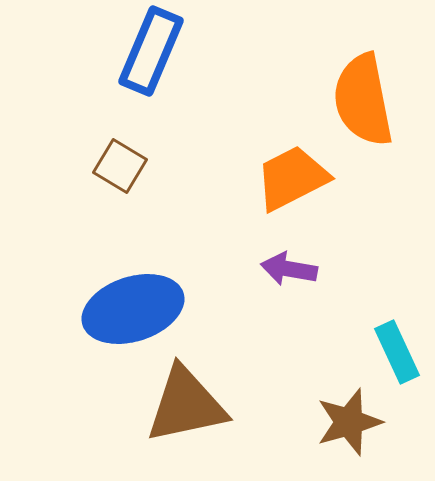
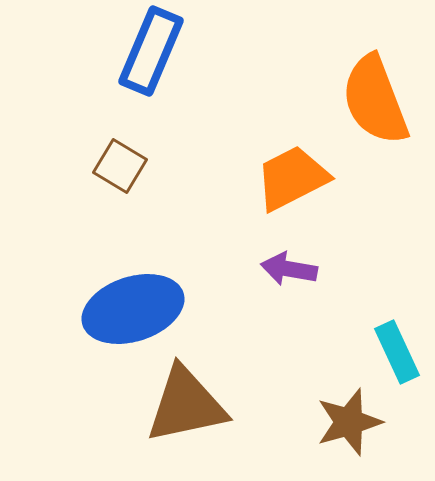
orange semicircle: moved 12 px right; rotated 10 degrees counterclockwise
